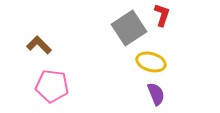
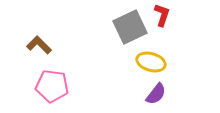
gray square: moved 1 px right, 1 px up; rotated 8 degrees clockwise
purple semicircle: rotated 60 degrees clockwise
